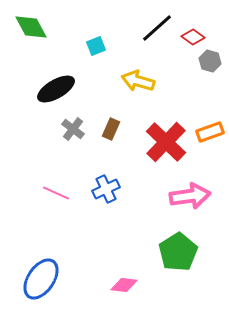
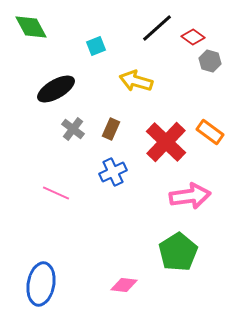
yellow arrow: moved 2 px left
orange rectangle: rotated 56 degrees clockwise
blue cross: moved 7 px right, 17 px up
blue ellipse: moved 5 px down; rotated 24 degrees counterclockwise
